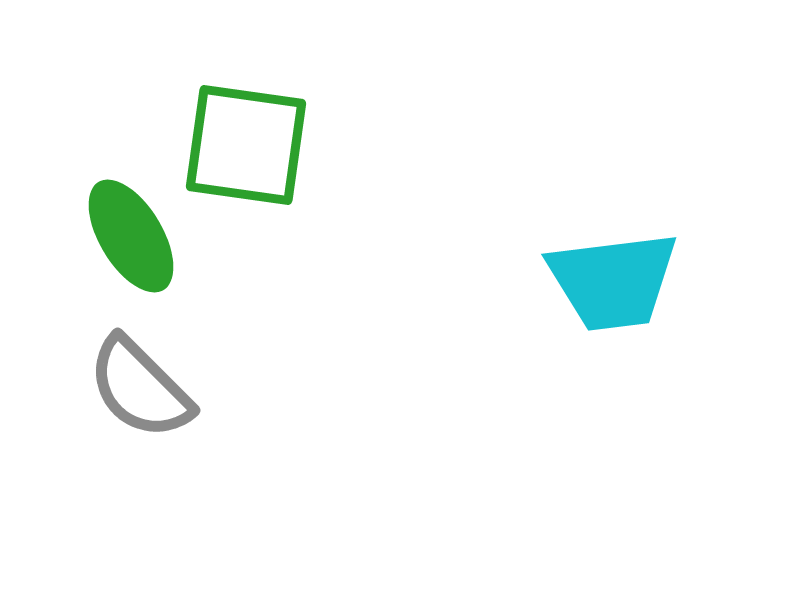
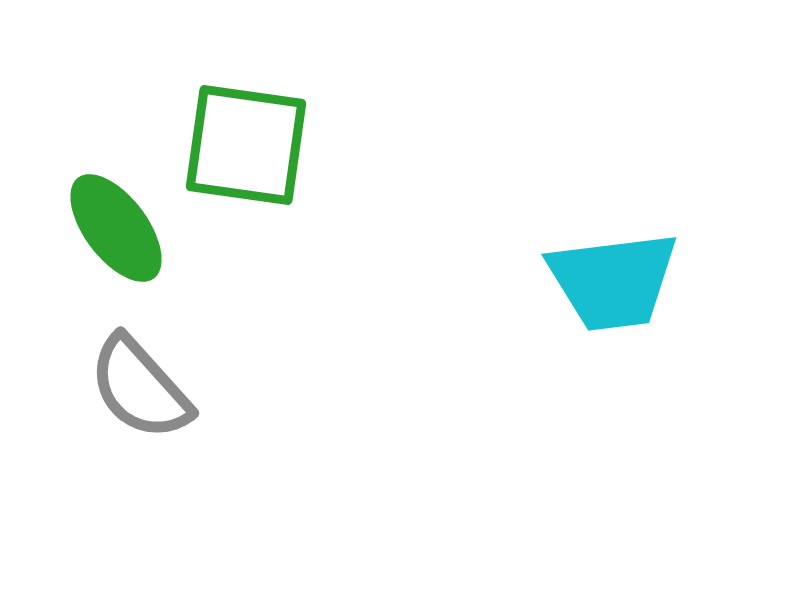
green ellipse: moved 15 px left, 8 px up; rotated 6 degrees counterclockwise
gray semicircle: rotated 3 degrees clockwise
